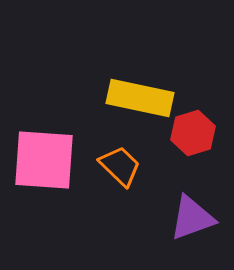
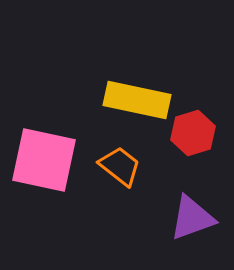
yellow rectangle: moved 3 px left, 2 px down
pink square: rotated 8 degrees clockwise
orange trapezoid: rotated 6 degrees counterclockwise
